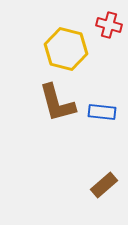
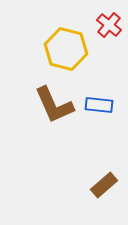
red cross: rotated 25 degrees clockwise
brown L-shape: moved 3 px left, 2 px down; rotated 9 degrees counterclockwise
blue rectangle: moved 3 px left, 7 px up
